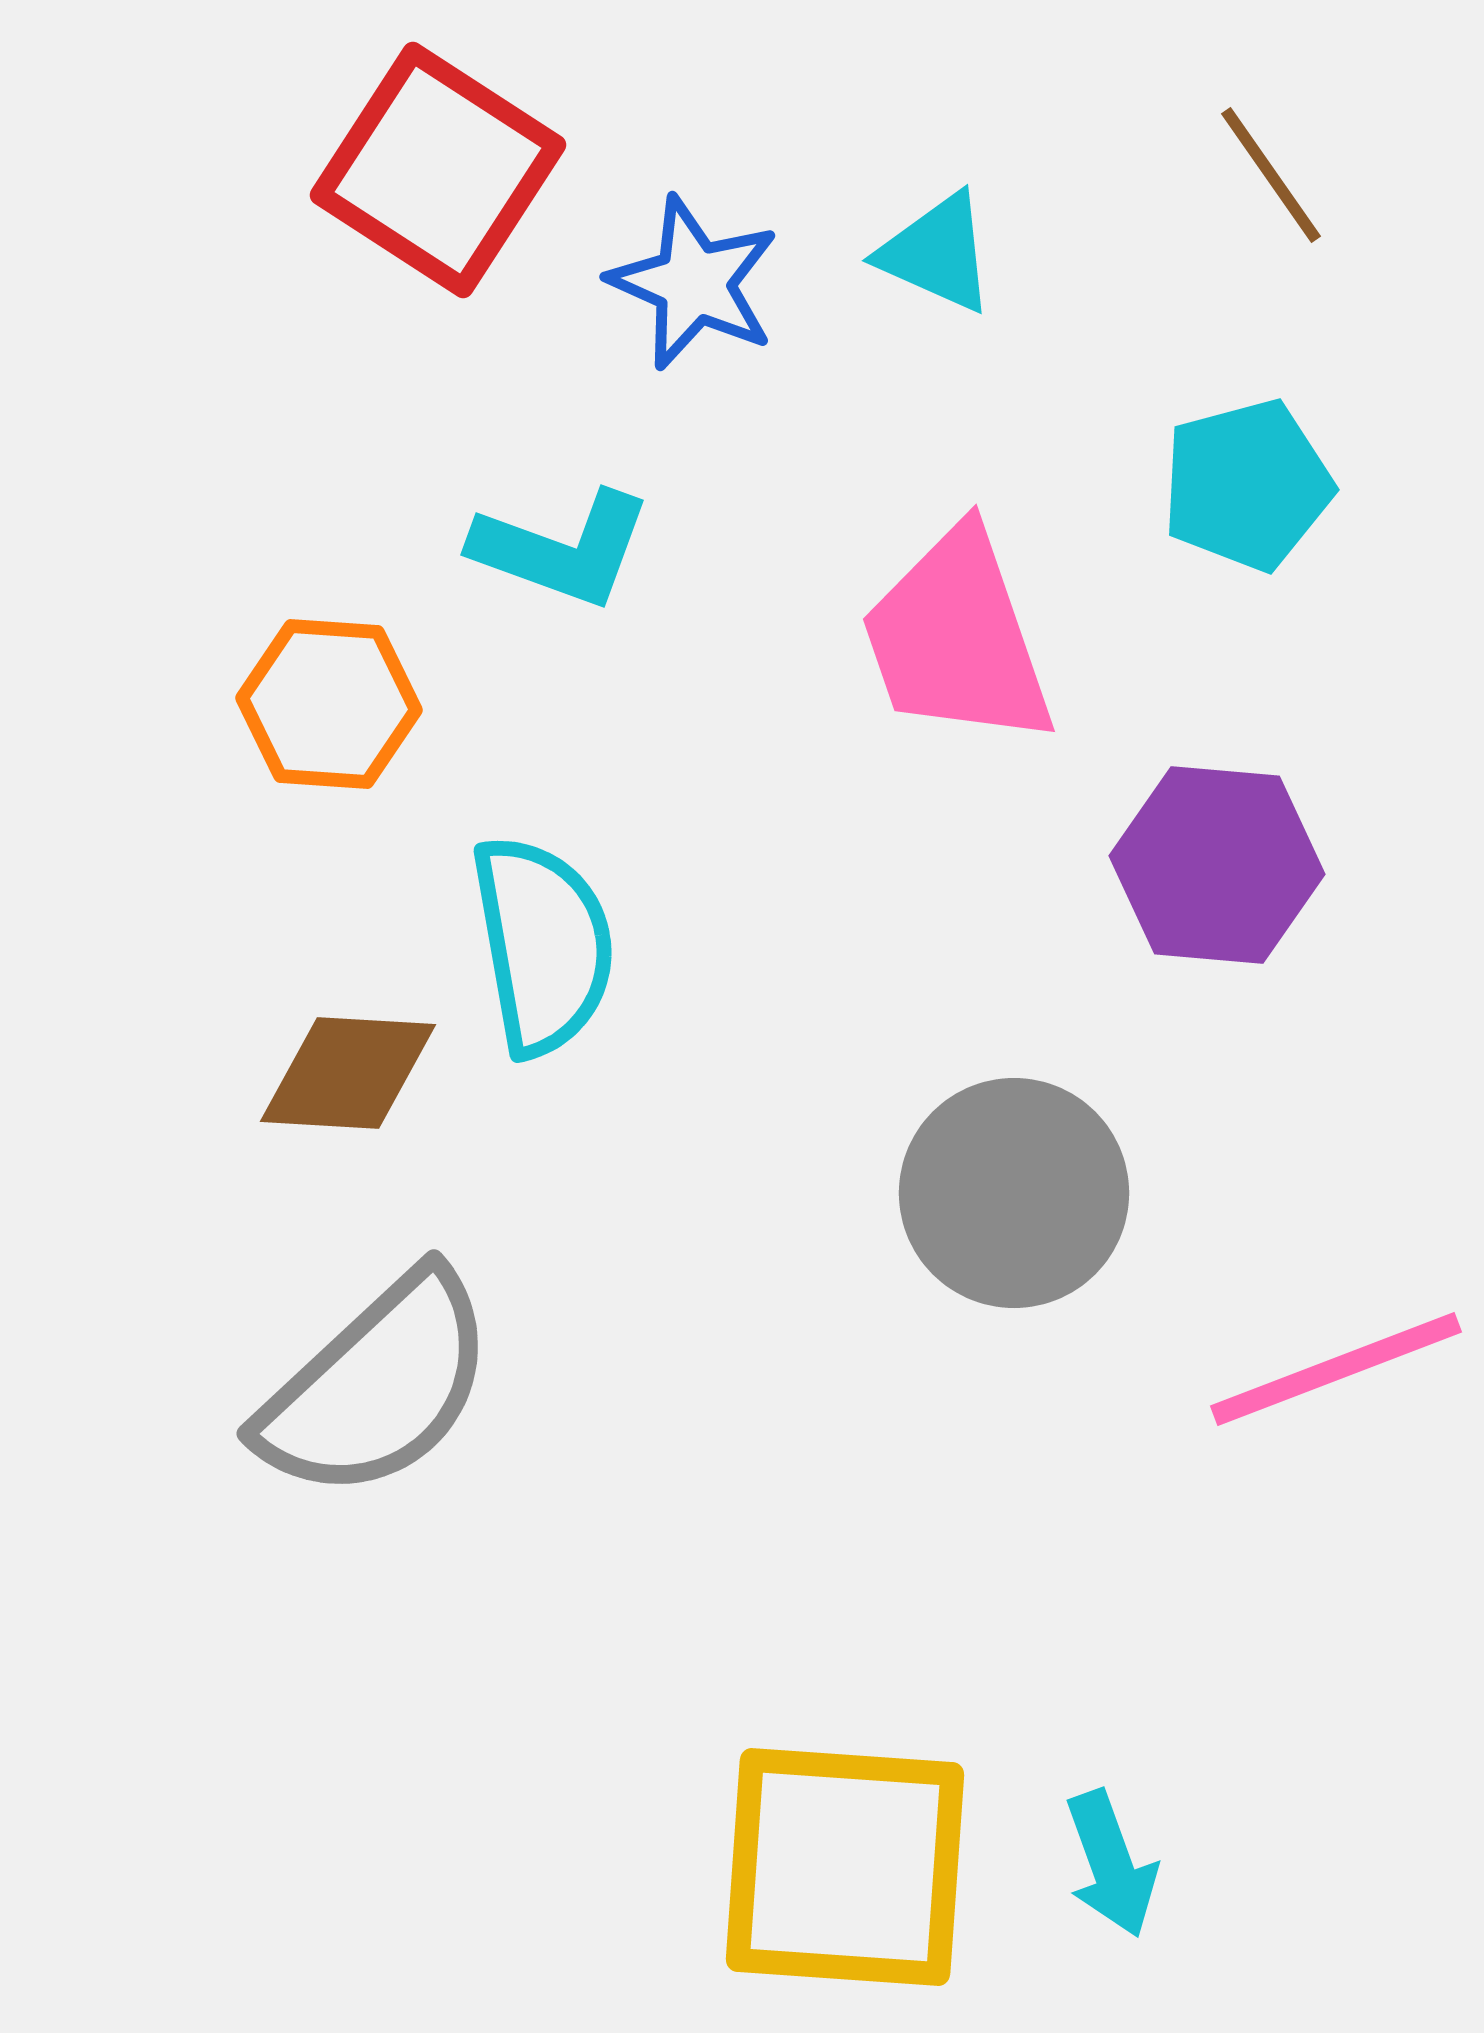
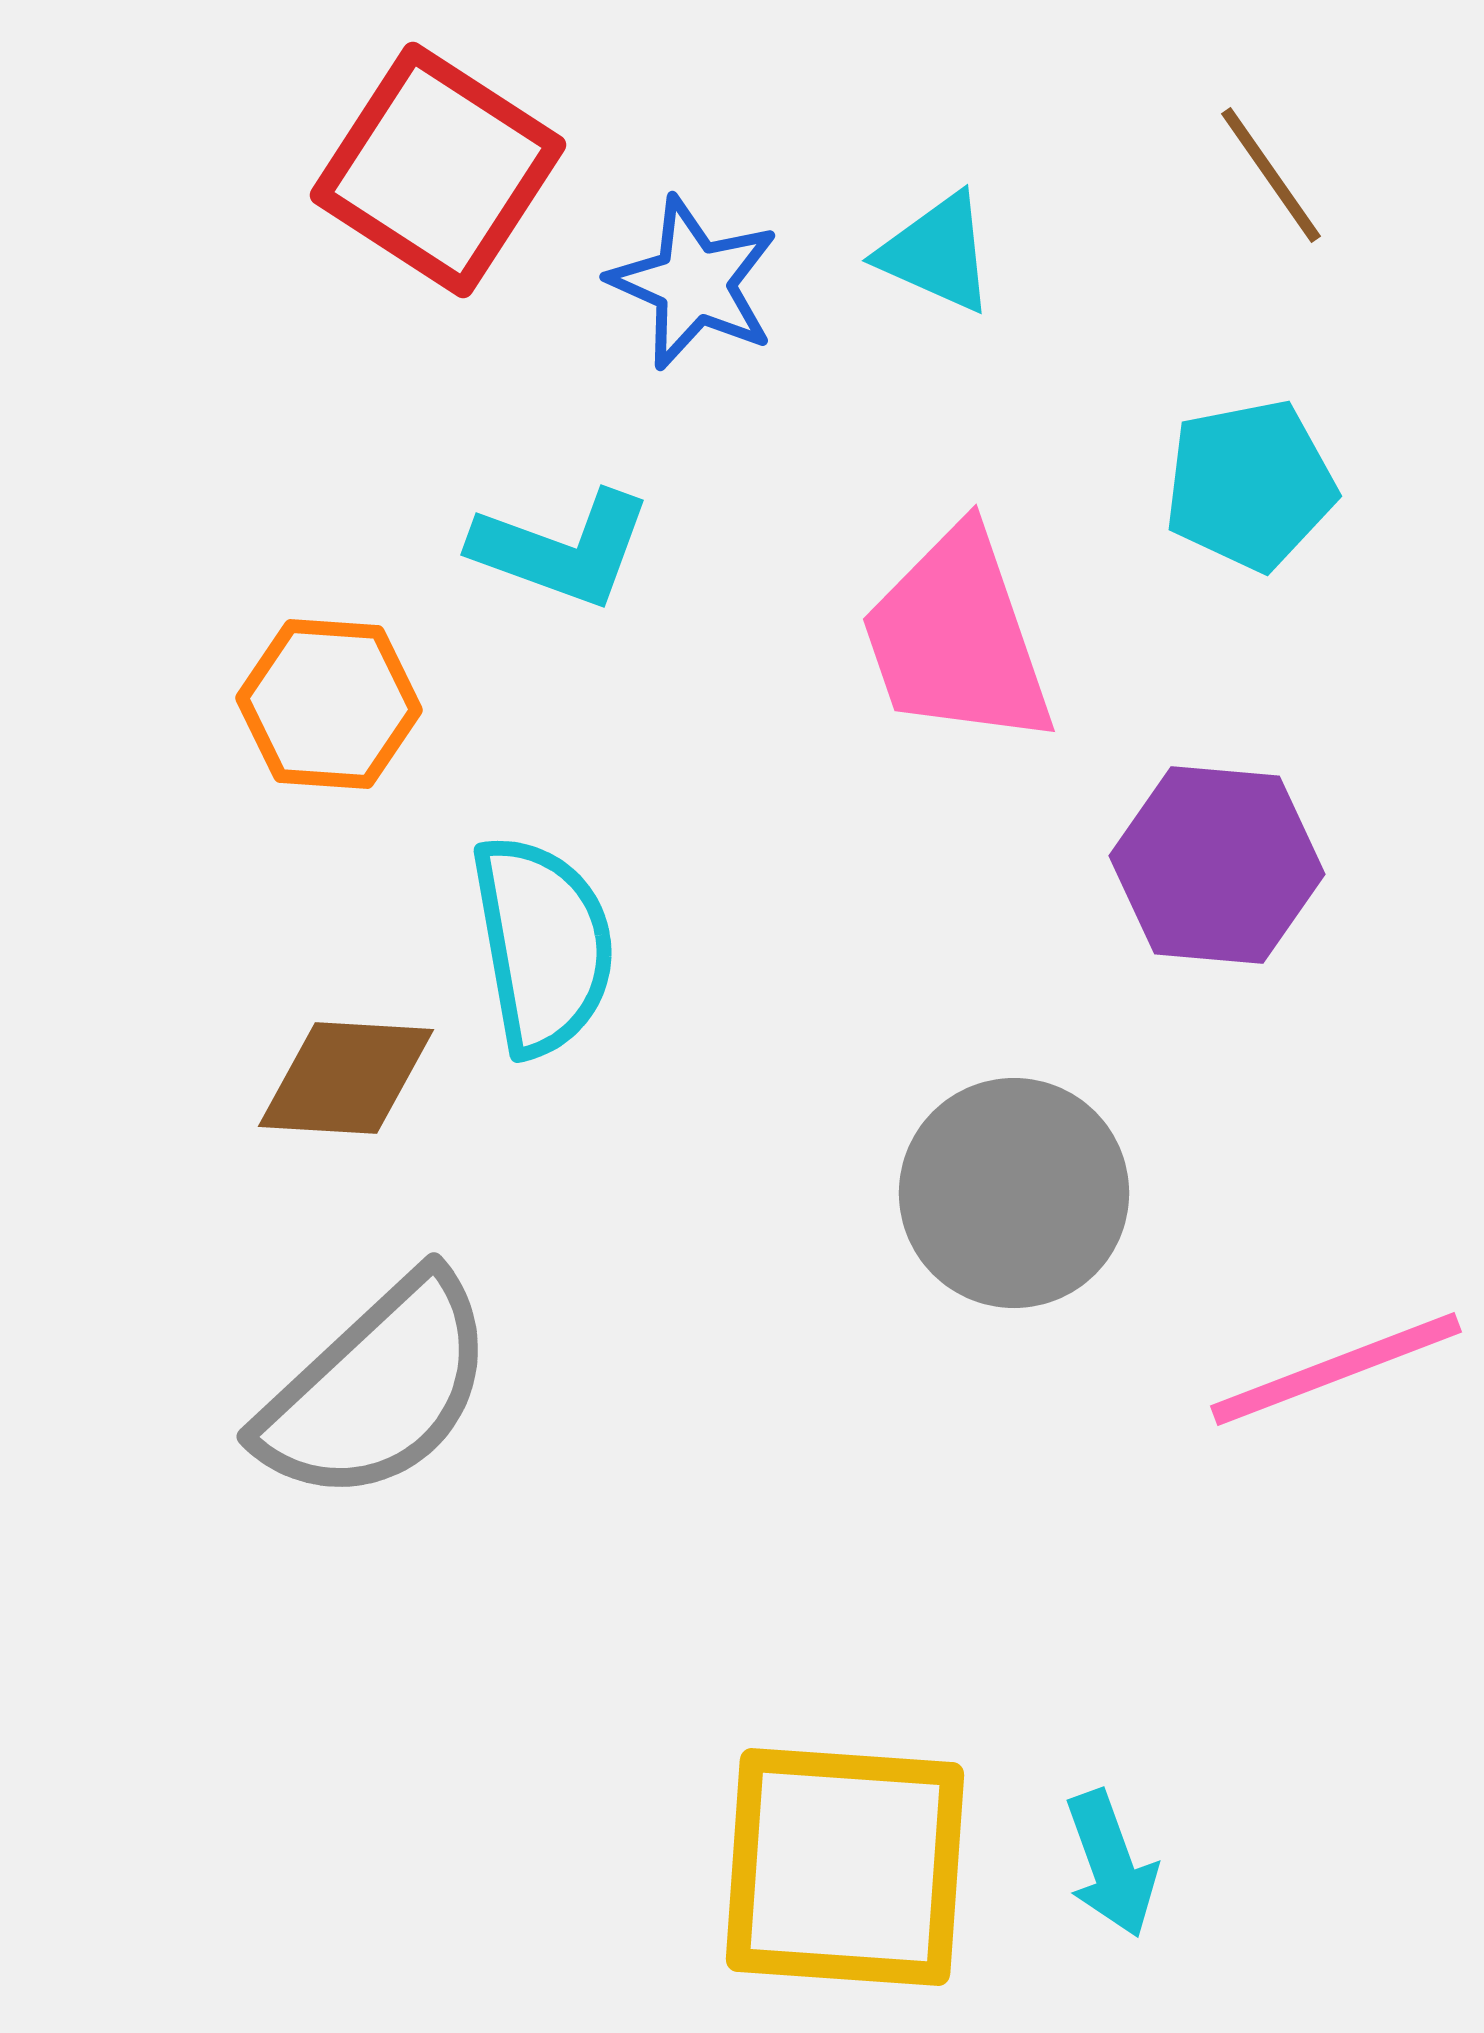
cyan pentagon: moved 3 px right; rotated 4 degrees clockwise
brown diamond: moved 2 px left, 5 px down
gray semicircle: moved 3 px down
